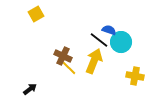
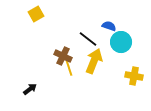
blue semicircle: moved 4 px up
black line: moved 11 px left, 1 px up
yellow line: rotated 28 degrees clockwise
yellow cross: moved 1 px left
